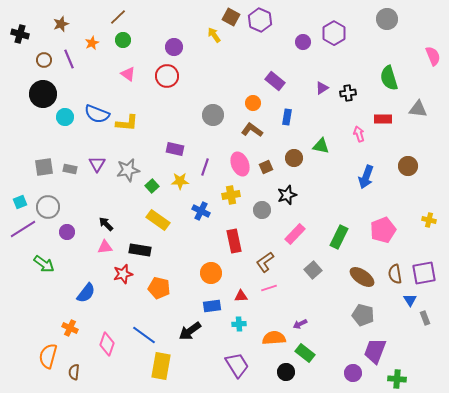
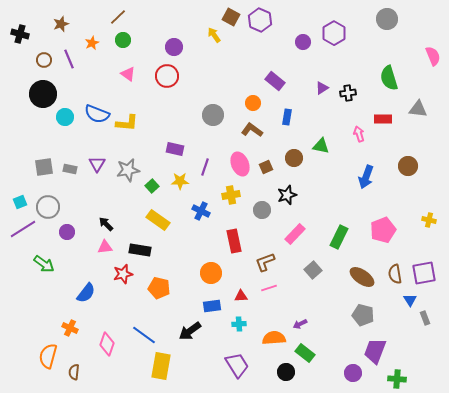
brown L-shape at (265, 262): rotated 15 degrees clockwise
